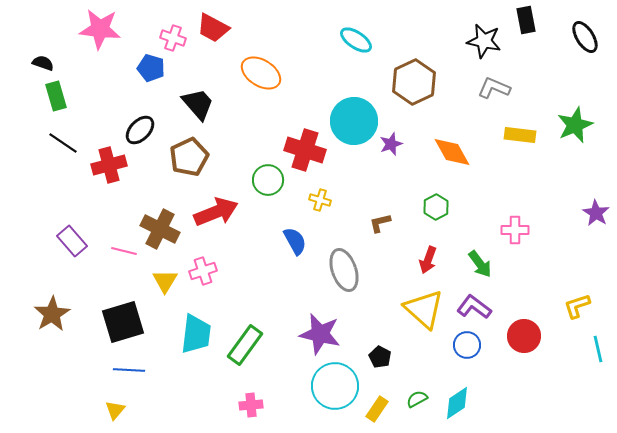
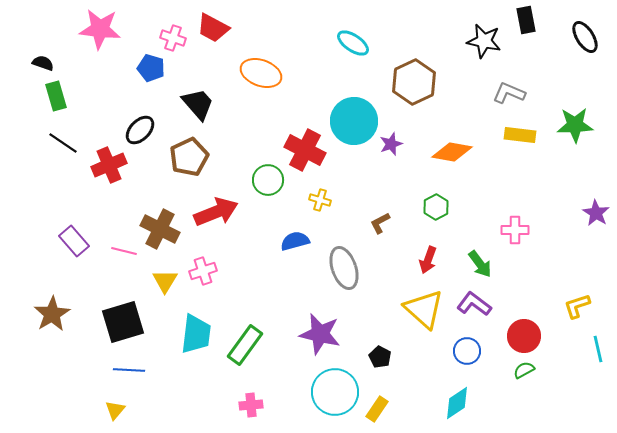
cyan ellipse at (356, 40): moved 3 px left, 3 px down
orange ellipse at (261, 73): rotated 12 degrees counterclockwise
gray L-shape at (494, 88): moved 15 px right, 5 px down
green star at (575, 125): rotated 21 degrees clockwise
red cross at (305, 150): rotated 9 degrees clockwise
orange diamond at (452, 152): rotated 51 degrees counterclockwise
red cross at (109, 165): rotated 8 degrees counterclockwise
brown L-shape at (380, 223): rotated 15 degrees counterclockwise
purple rectangle at (72, 241): moved 2 px right
blue semicircle at (295, 241): rotated 76 degrees counterclockwise
gray ellipse at (344, 270): moved 2 px up
purple L-shape at (474, 307): moved 3 px up
blue circle at (467, 345): moved 6 px down
cyan circle at (335, 386): moved 6 px down
green semicircle at (417, 399): moved 107 px right, 29 px up
